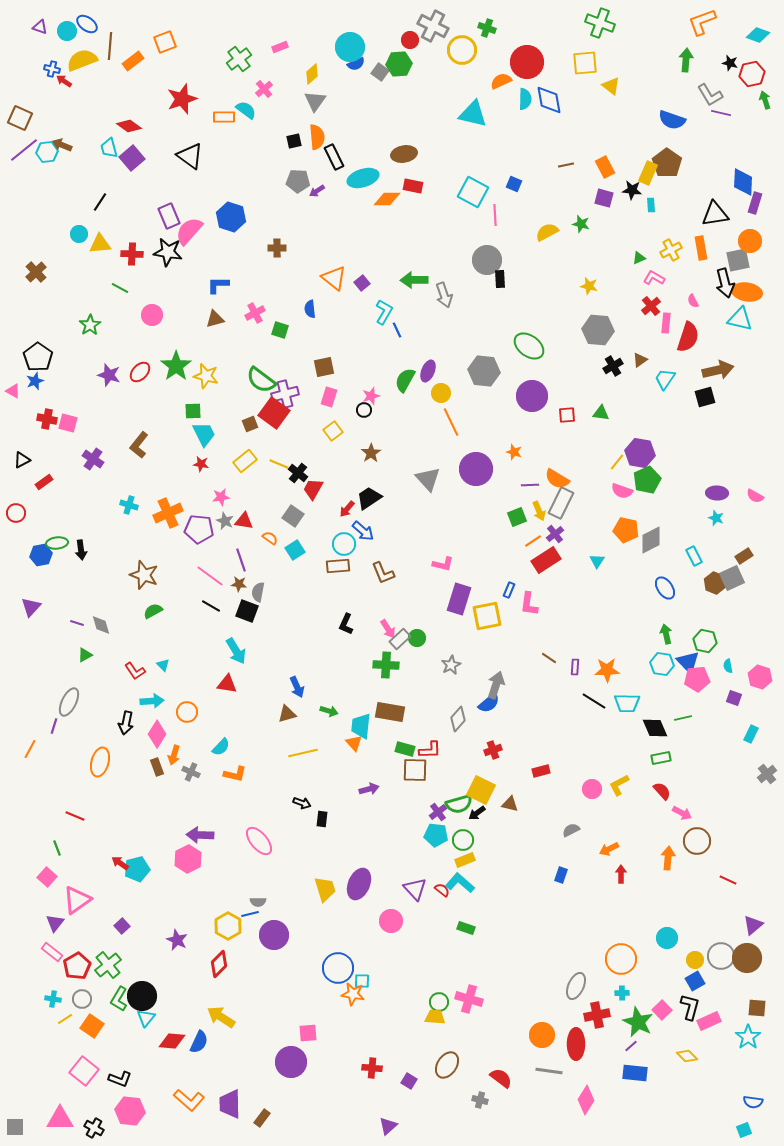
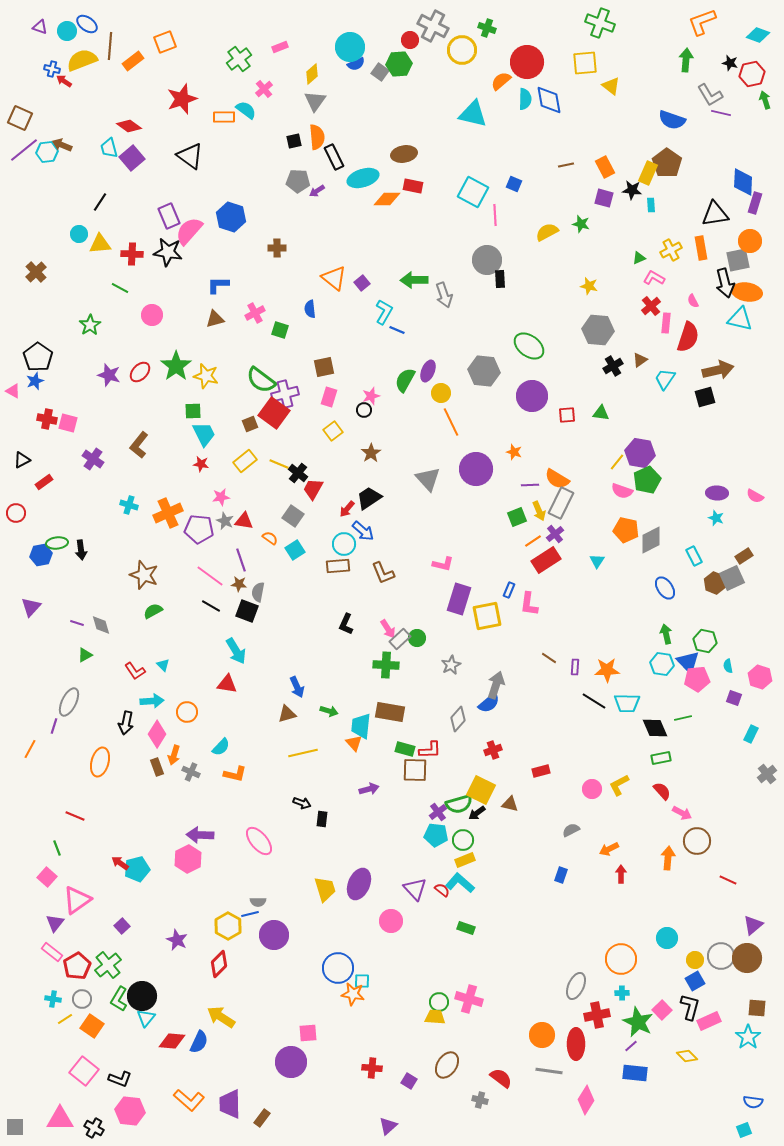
orange semicircle at (501, 81): rotated 15 degrees counterclockwise
blue line at (397, 330): rotated 42 degrees counterclockwise
